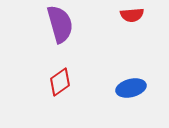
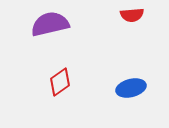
purple semicircle: moved 10 px left; rotated 87 degrees counterclockwise
